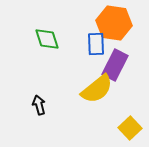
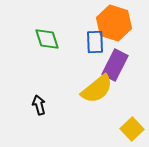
orange hexagon: rotated 8 degrees clockwise
blue rectangle: moved 1 px left, 2 px up
yellow square: moved 2 px right, 1 px down
